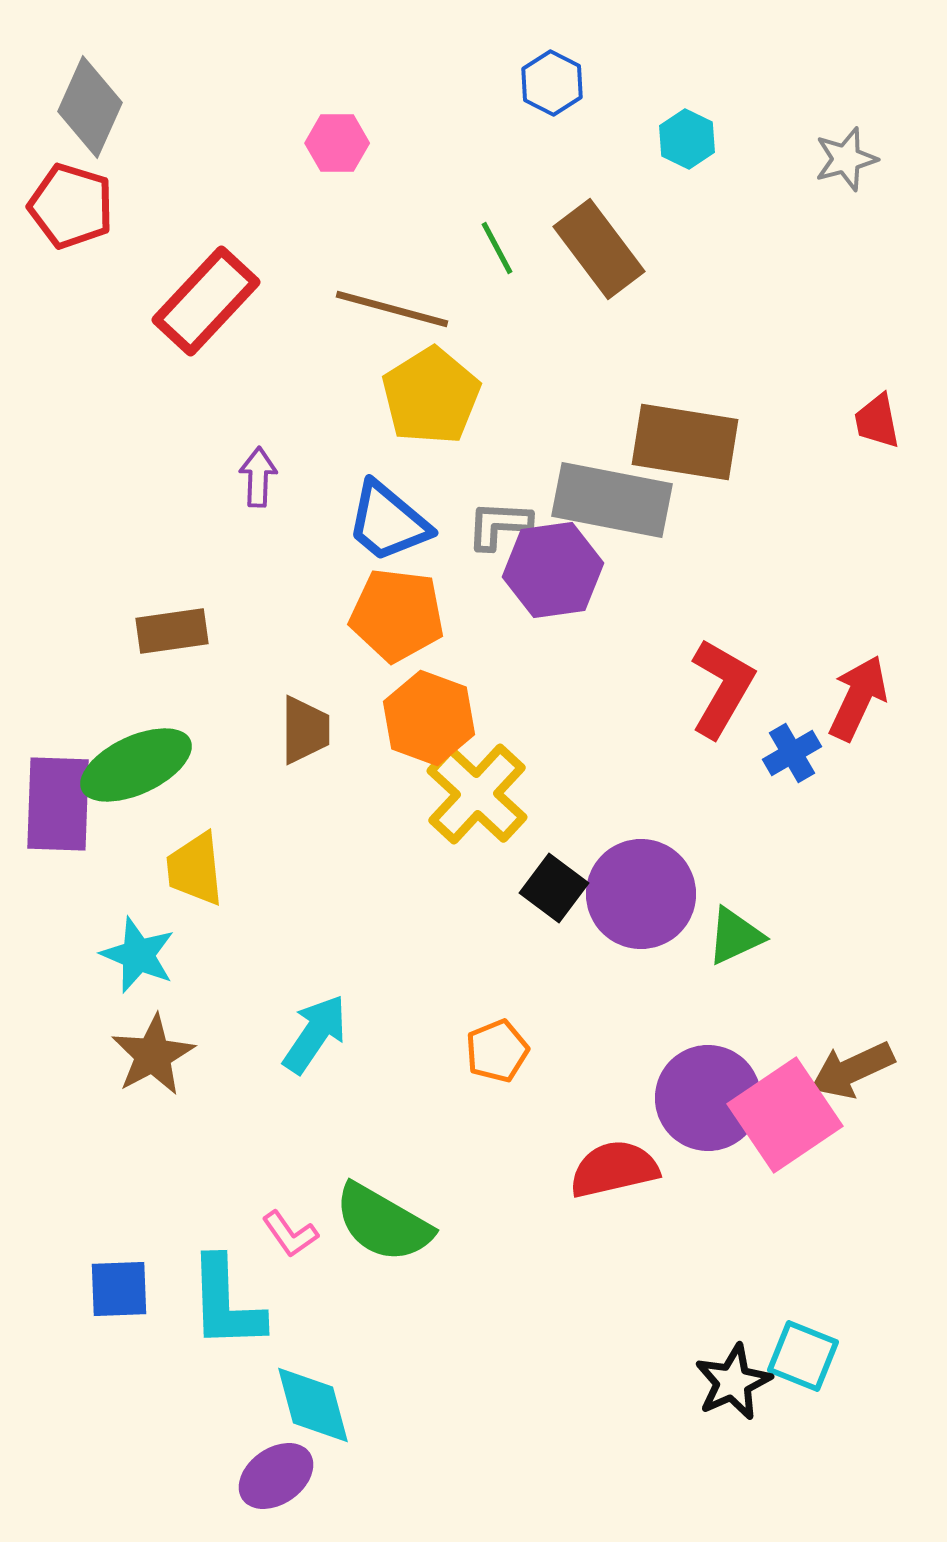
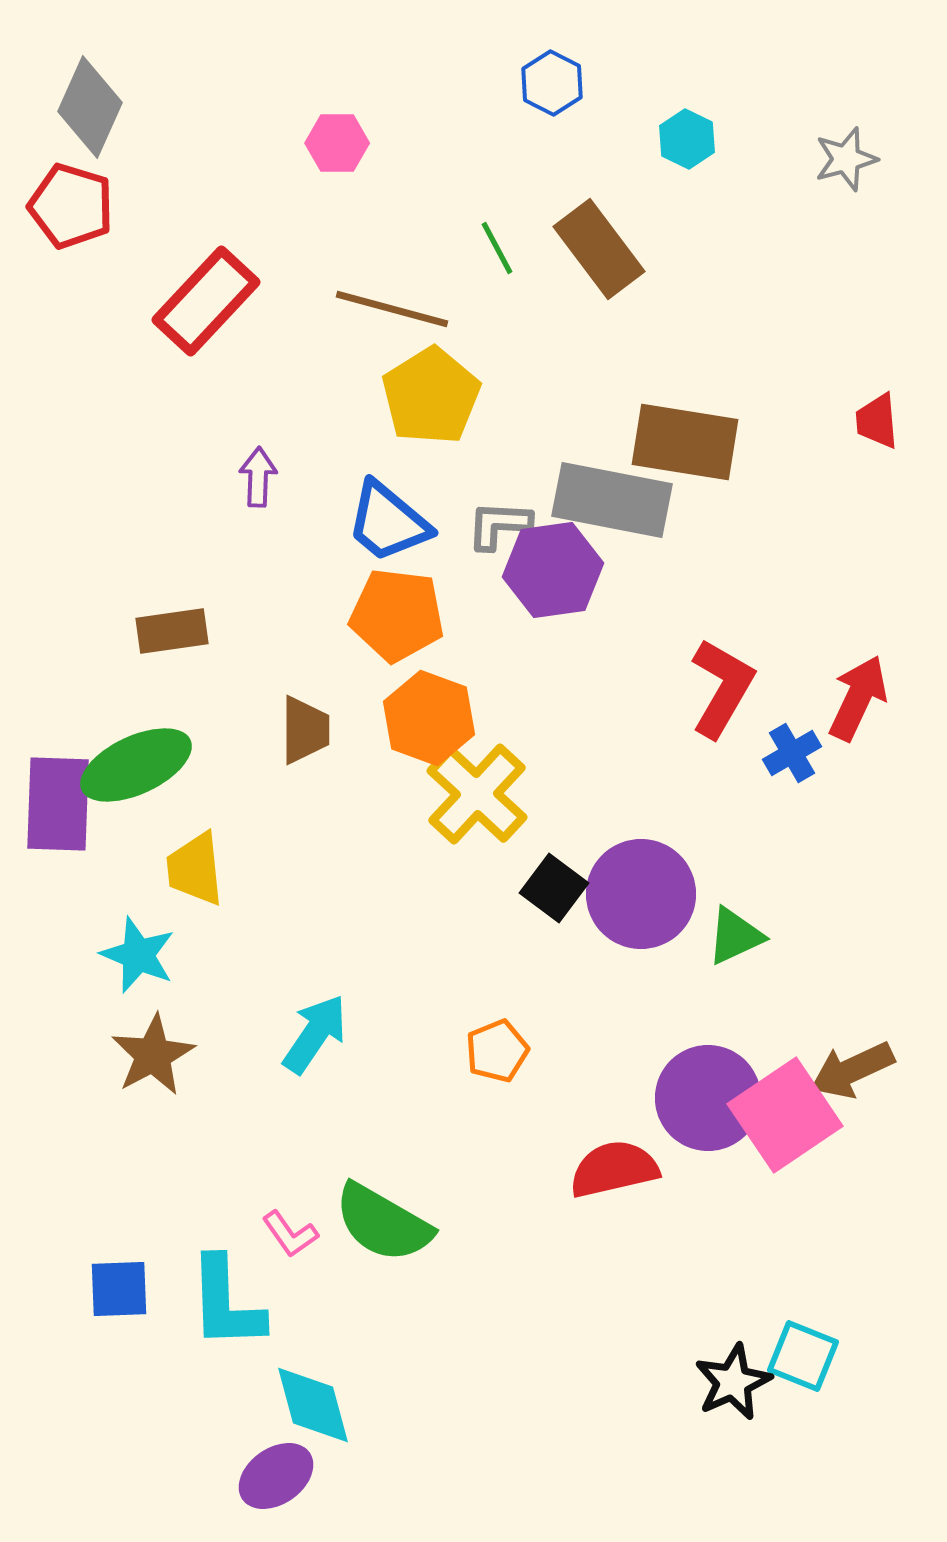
red trapezoid at (877, 421): rotated 6 degrees clockwise
